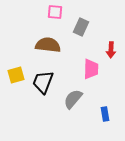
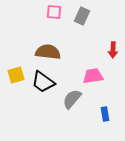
pink square: moved 1 px left
gray rectangle: moved 1 px right, 11 px up
brown semicircle: moved 7 px down
red arrow: moved 2 px right
pink trapezoid: moved 2 px right, 7 px down; rotated 100 degrees counterclockwise
black trapezoid: rotated 75 degrees counterclockwise
gray semicircle: moved 1 px left
